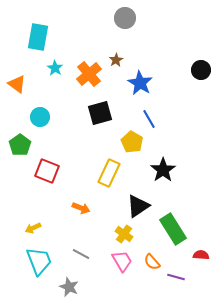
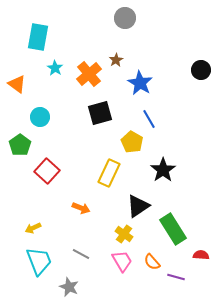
red square: rotated 20 degrees clockwise
